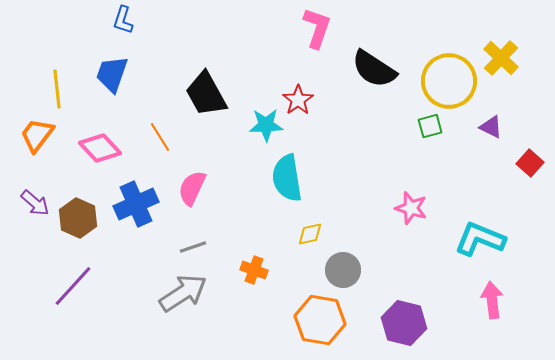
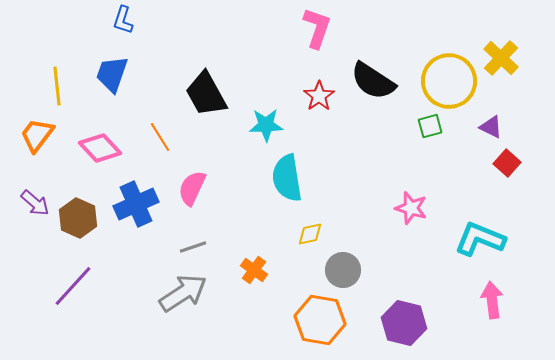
black semicircle: moved 1 px left, 12 px down
yellow line: moved 3 px up
red star: moved 21 px right, 4 px up
red square: moved 23 px left
orange cross: rotated 16 degrees clockwise
